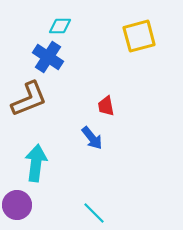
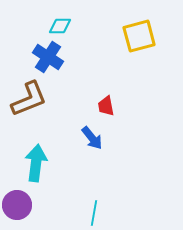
cyan line: rotated 55 degrees clockwise
